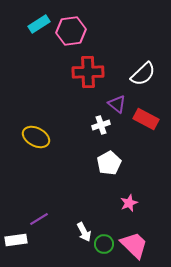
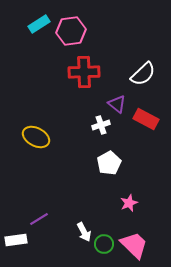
red cross: moved 4 px left
